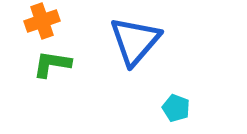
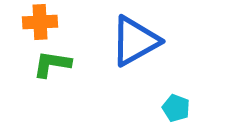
orange cross: moved 2 px left, 1 px down; rotated 16 degrees clockwise
blue triangle: rotated 20 degrees clockwise
